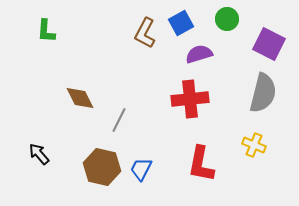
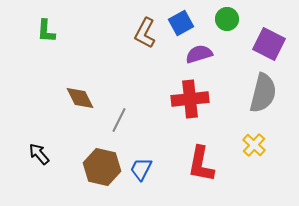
yellow cross: rotated 20 degrees clockwise
